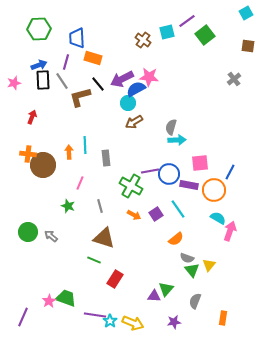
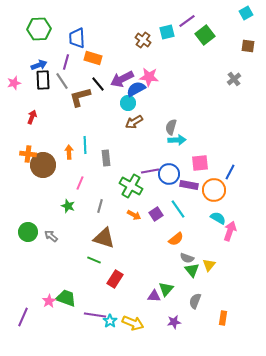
gray line at (100, 206): rotated 32 degrees clockwise
